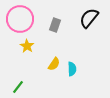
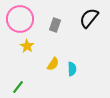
yellow semicircle: moved 1 px left
